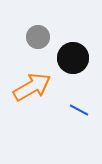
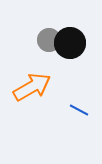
gray circle: moved 11 px right, 3 px down
black circle: moved 3 px left, 15 px up
